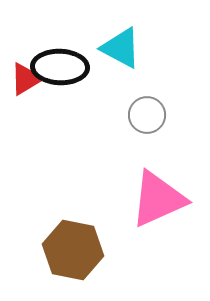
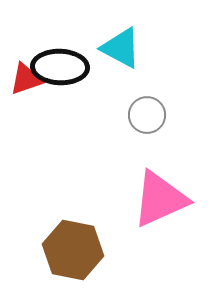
red triangle: rotated 12 degrees clockwise
pink triangle: moved 2 px right
